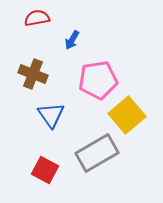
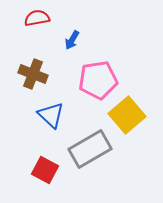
blue triangle: rotated 12 degrees counterclockwise
gray rectangle: moved 7 px left, 4 px up
